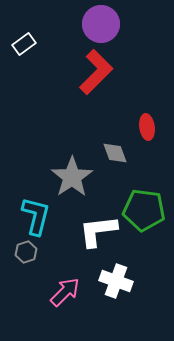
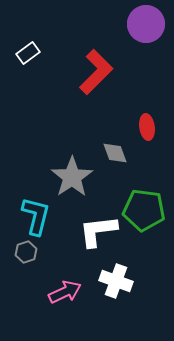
purple circle: moved 45 px right
white rectangle: moved 4 px right, 9 px down
pink arrow: rotated 20 degrees clockwise
